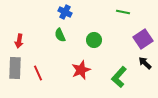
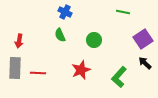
red line: rotated 63 degrees counterclockwise
